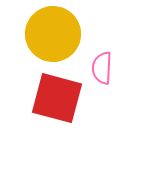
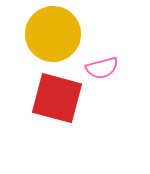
pink semicircle: rotated 108 degrees counterclockwise
